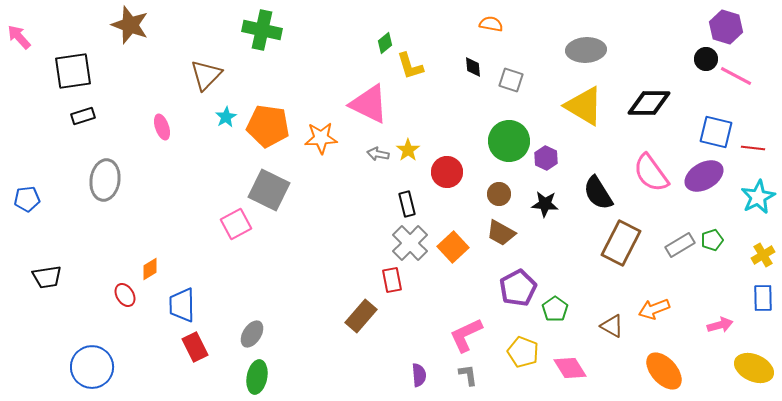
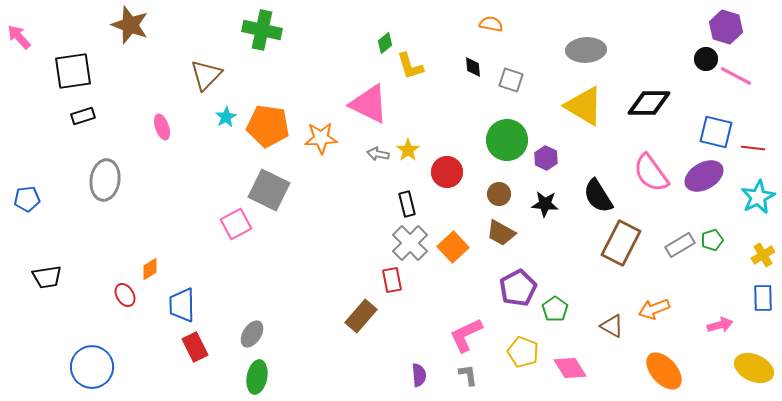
green circle at (509, 141): moved 2 px left, 1 px up
black semicircle at (598, 193): moved 3 px down
